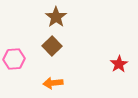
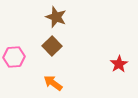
brown star: rotated 15 degrees counterclockwise
pink hexagon: moved 2 px up
orange arrow: rotated 42 degrees clockwise
